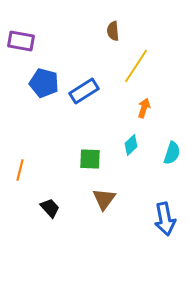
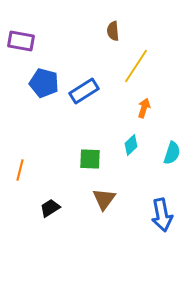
black trapezoid: rotated 80 degrees counterclockwise
blue arrow: moved 3 px left, 4 px up
